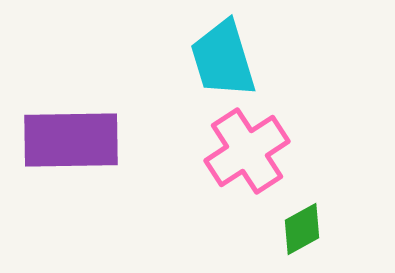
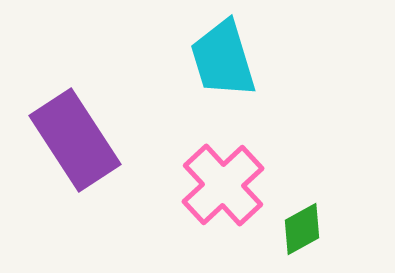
purple rectangle: moved 4 px right; rotated 58 degrees clockwise
pink cross: moved 24 px left, 34 px down; rotated 10 degrees counterclockwise
